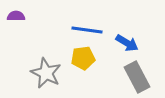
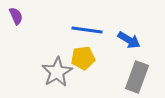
purple semicircle: rotated 66 degrees clockwise
blue arrow: moved 2 px right, 3 px up
gray star: moved 11 px right, 1 px up; rotated 16 degrees clockwise
gray rectangle: rotated 48 degrees clockwise
